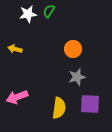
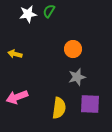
yellow arrow: moved 5 px down
